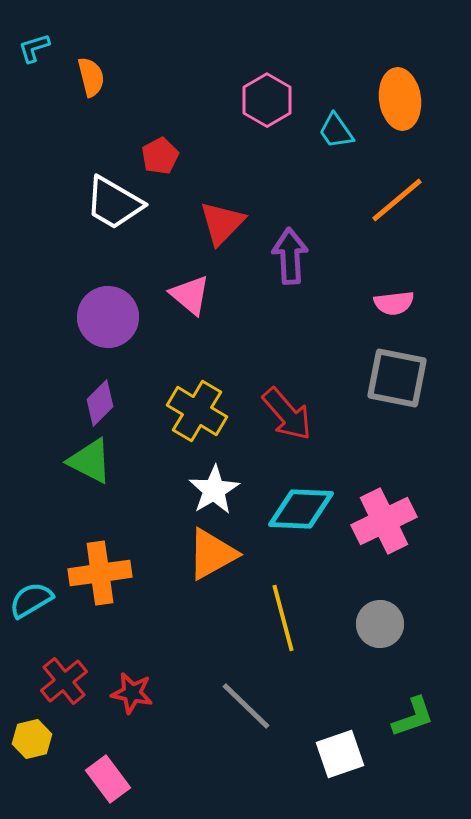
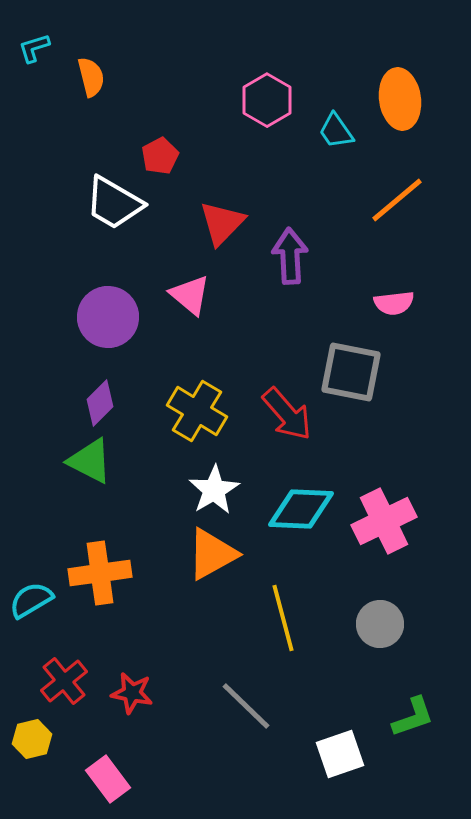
gray square: moved 46 px left, 6 px up
